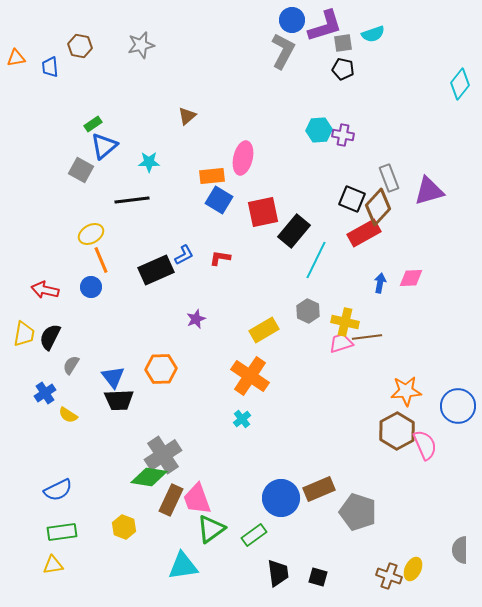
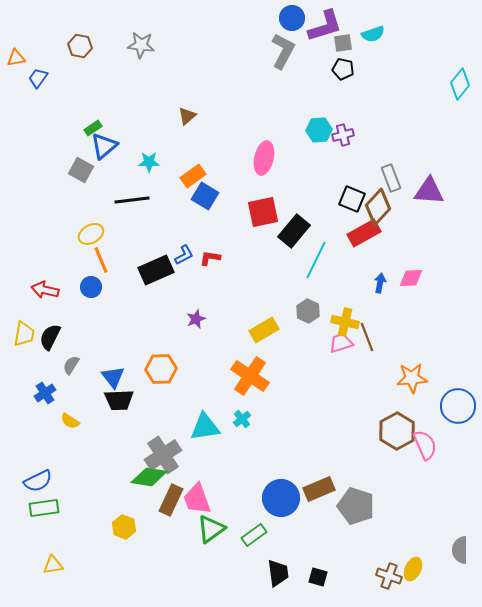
blue circle at (292, 20): moved 2 px up
gray star at (141, 45): rotated 20 degrees clockwise
blue trapezoid at (50, 67): moved 12 px left, 11 px down; rotated 40 degrees clockwise
green rectangle at (93, 124): moved 4 px down
purple cross at (343, 135): rotated 25 degrees counterclockwise
pink ellipse at (243, 158): moved 21 px right
orange rectangle at (212, 176): moved 19 px left; rotated 30 degrees counterclockwise
gray rectangle at (389, 178): moved 2 px right
purple triangle at (429, 191): rotated 20 degrees clockwise
blue square at (219, 200): moved 14 px left, 4 px up
red L-shape at (220, 258): moved 10 px left
brown line at (367, 337): rotated 76 degrees clockwise
orange star at (406, 391): moved 6 px right, 13 px up
yellow semicircle at (68, 415): moved 2 px right, 6 px down
blue semicircle at (58, 490): moved 20 px left, 9 px up
gray pentagon at (358, 512): moved 2 px left, 6 px up
green rectangle at (62, 532): moved 18 px left, 24 px up
cyan triangle at (183, 566): moved 22 px right, 139 px up
